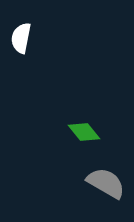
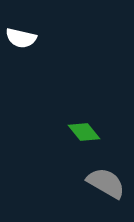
white semicircle: rotated 88 degrees counterclockwise
